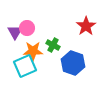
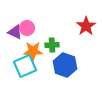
purple triangle: rotated 35 degrees counterclockwise
green cross: moved 1 px left; rotated 32 degrees counterclockwise
blue hexagon: moved 8 px left, 2 px down
